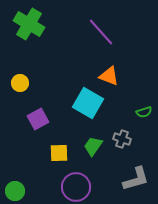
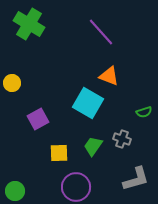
yellow circle: moved 8 px left
